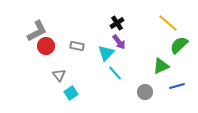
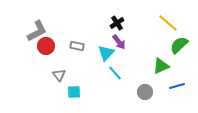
cyan square: moved 3 px right, 1 px up; rotated 32 degrees clockwise
